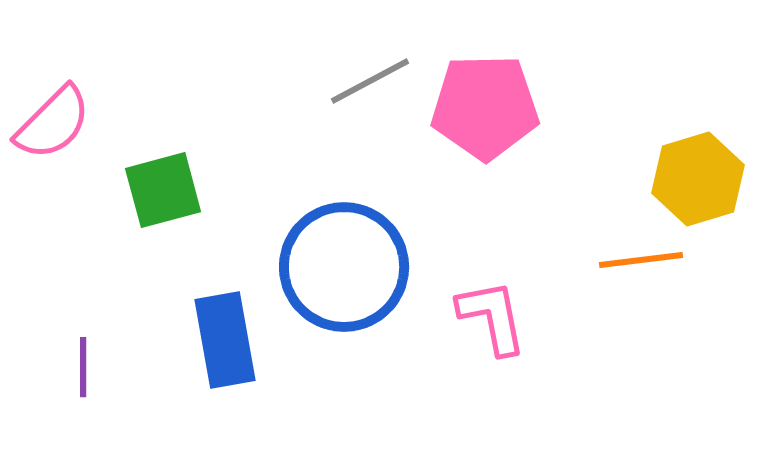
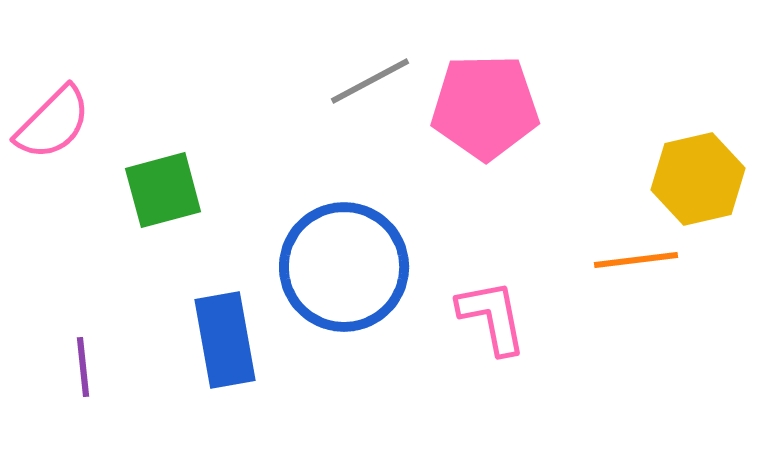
yellow hexagon: rotated 4 degrees clockwise
orange line: moved 5 px left
purple line: rotated 6 degrees counterclockwise
